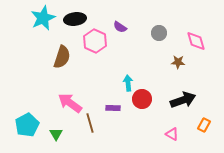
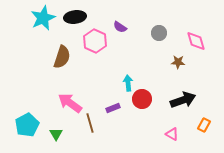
black ellipse: moved 2 px up
purple rectangle: rotated 24 degrees counterclockwise
